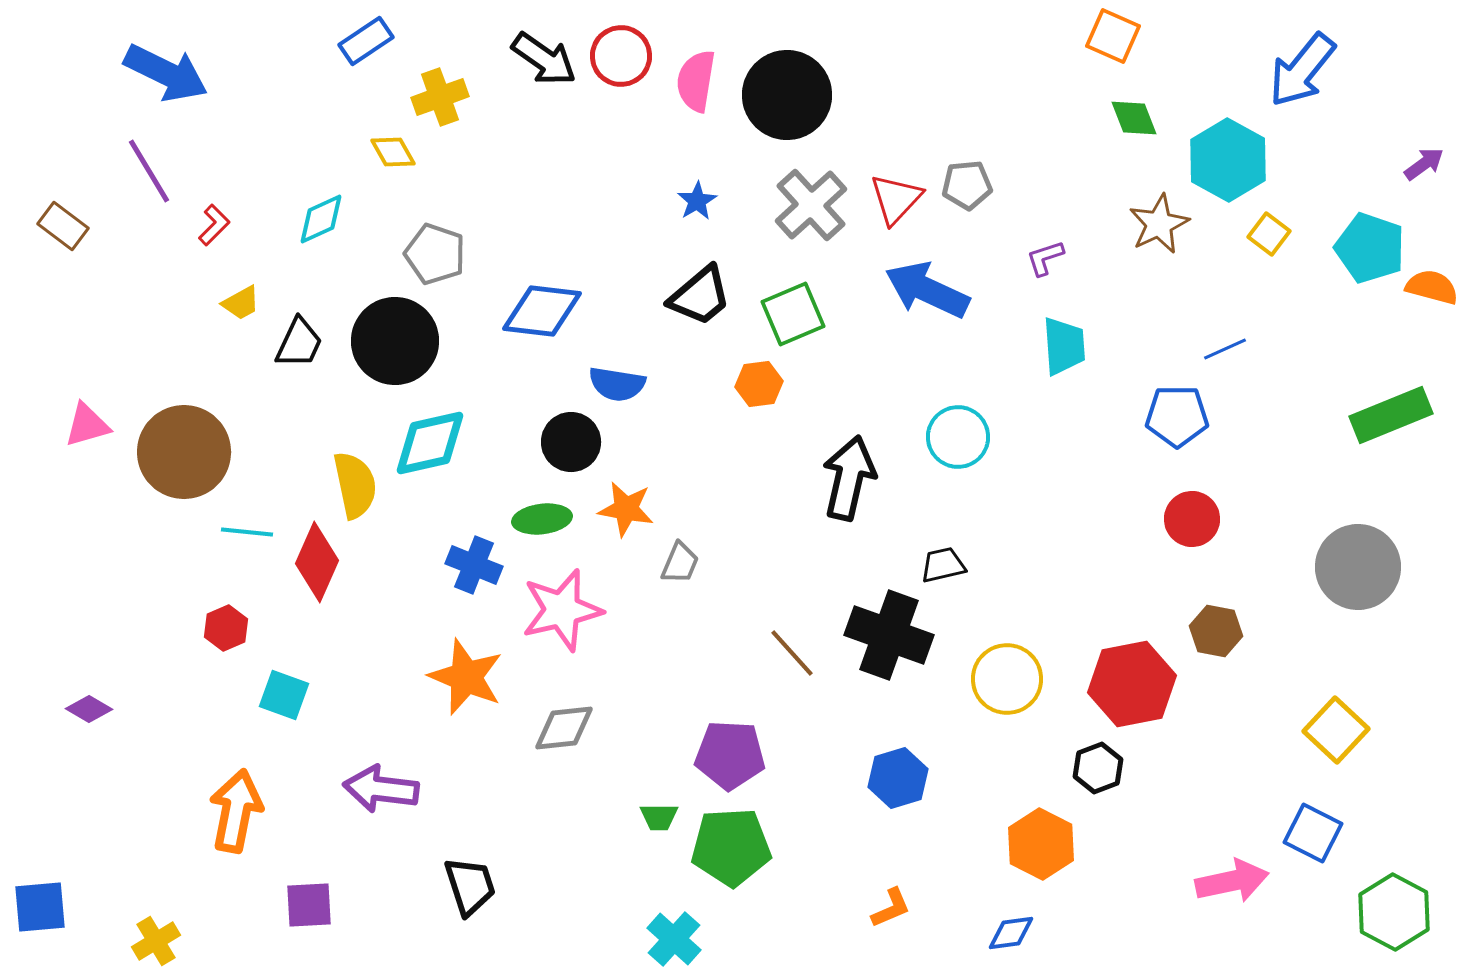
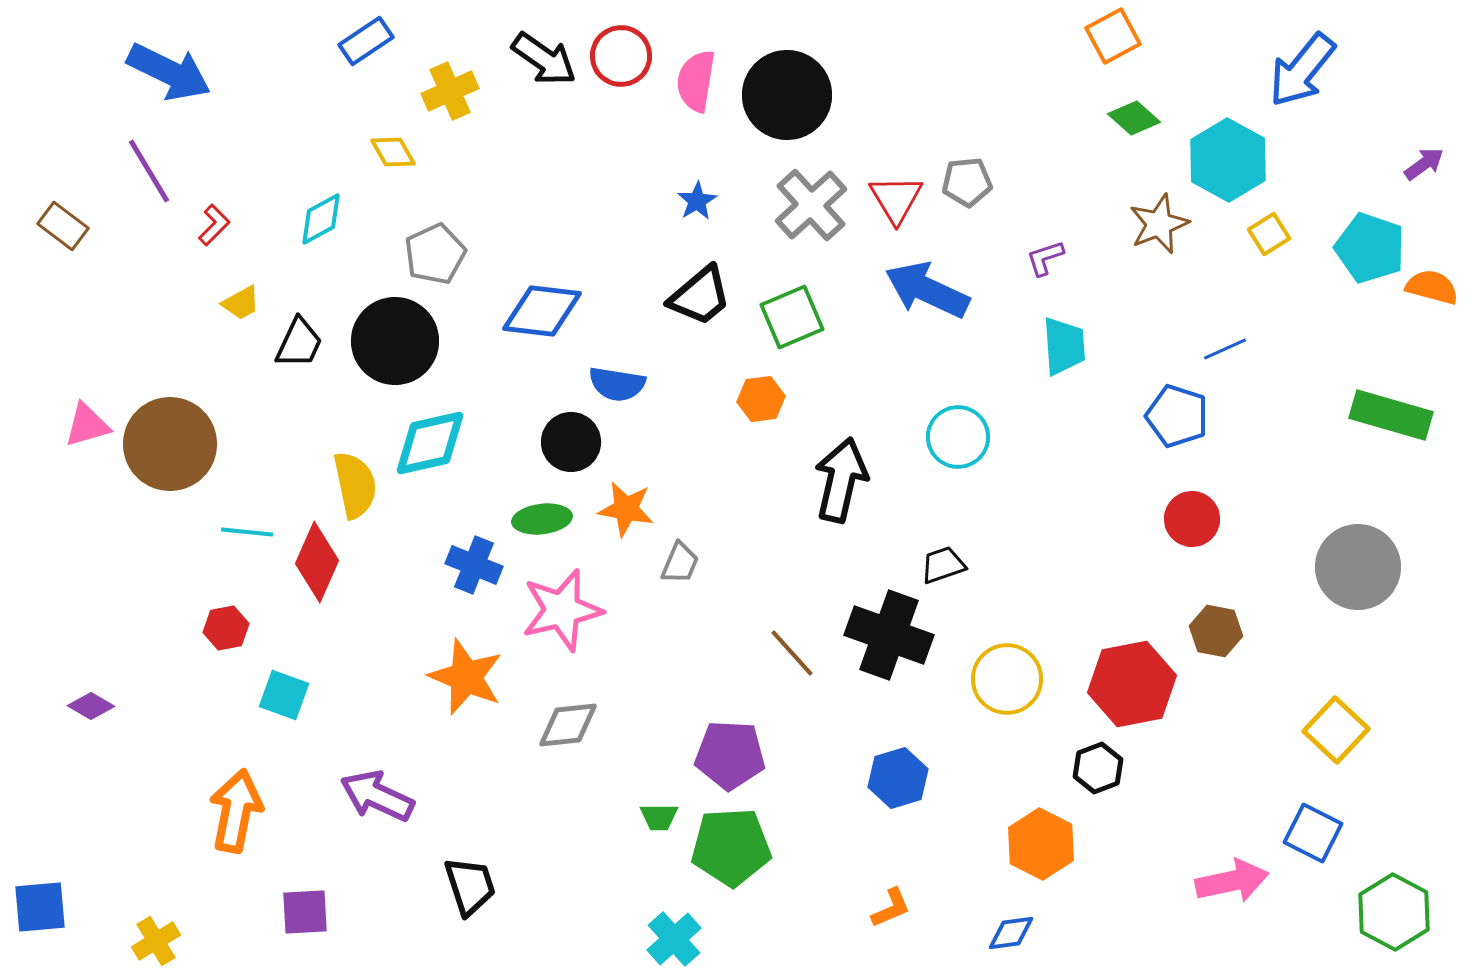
orange square at (1113, 36): rotated 38 degrees clockwise
blue arrow at (166, 73): moved 3 px right, 1 px up
yellow cross at (440, 97): moved 10 px right, 6 px up; rotated 4 degrees counterclockwise
green diamond at (1134, 118): rotated 27 degrees counterclockwise
gray pentagon at (967, 185): moved 3 px up
red triangle at (896, 199): rotated 14 degrees counterclockwise
cyan diamond at (321, 219): rotated 4 degrees counterclockwise
brown star at (1159, 224): rotated 4 degrees clockwise
yellow square at (1269, 234): rotated 21 degrees clockwise
gray pentagon at (435, 254): rotated 28 degrees clockwise
green square at (793, 314): moved 1 px left, 3 px down
orange hexagon at (759, 384): moved 2 px right, 15 px down
green rectangle at (1391, 415): rotated 38 degrees clockwise
blue pentagon at (1177, 416): rotated 18 degrees clockwise
brown circle at (184, 452): moved 14 px left, 8 px up
black arrow at (849, 478): moved 8 px left, 2 px down
black trapezoid at (943, 565): rotated 6 degrees counterclockwise
red hexagon at (226, 628): rotated 12 degrees clockwise
purple diamond at (89, 709): moved 2 px right, 3 px up
gray diamond at (564, 728): moved 4 px right, 3 px up
purple arrow at (381, 789): moved 4 px left, 7 px down; rotated 18 degrees clockwise
purple square at (309, 905): moved 4 px left, 7 px down
cyan cross at (674, 939): rotated 6 degrees clockwise
